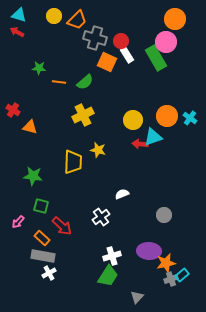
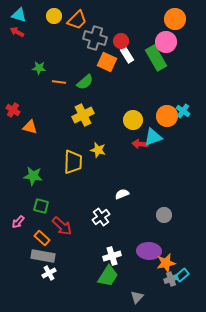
cyan cross at (190, 118): moved 7 px left, 7 px up
